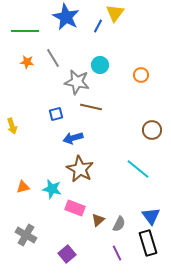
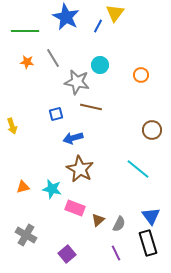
purple line: moved 1 px left
